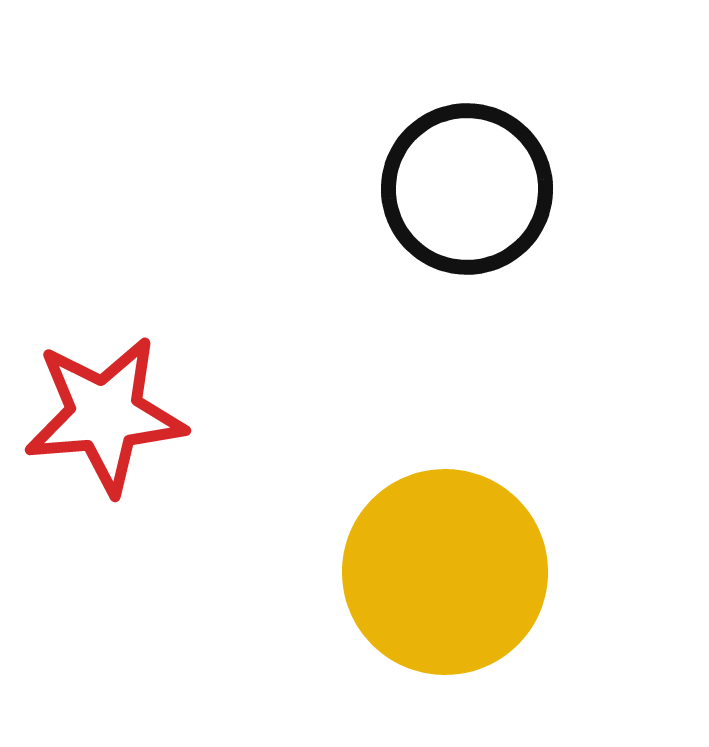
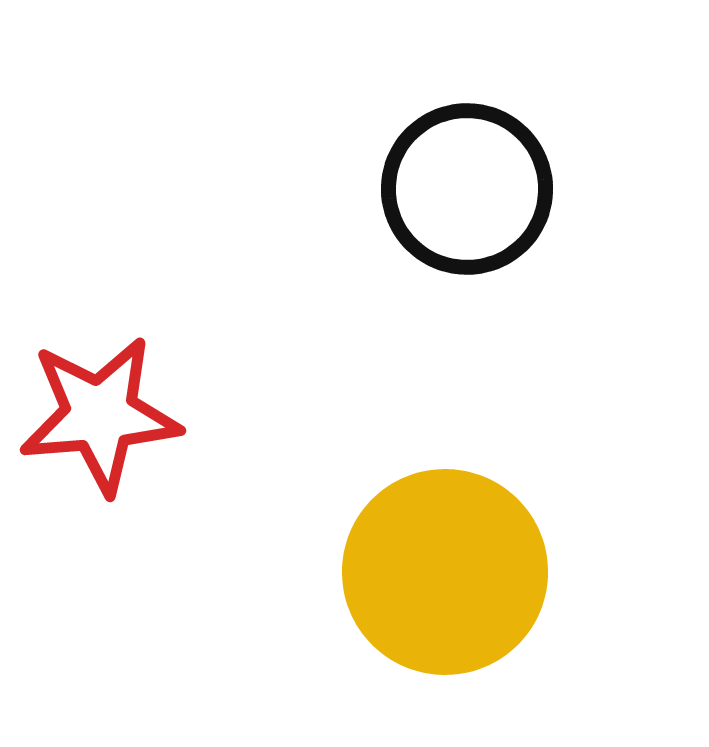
red star: moved 5 px left
